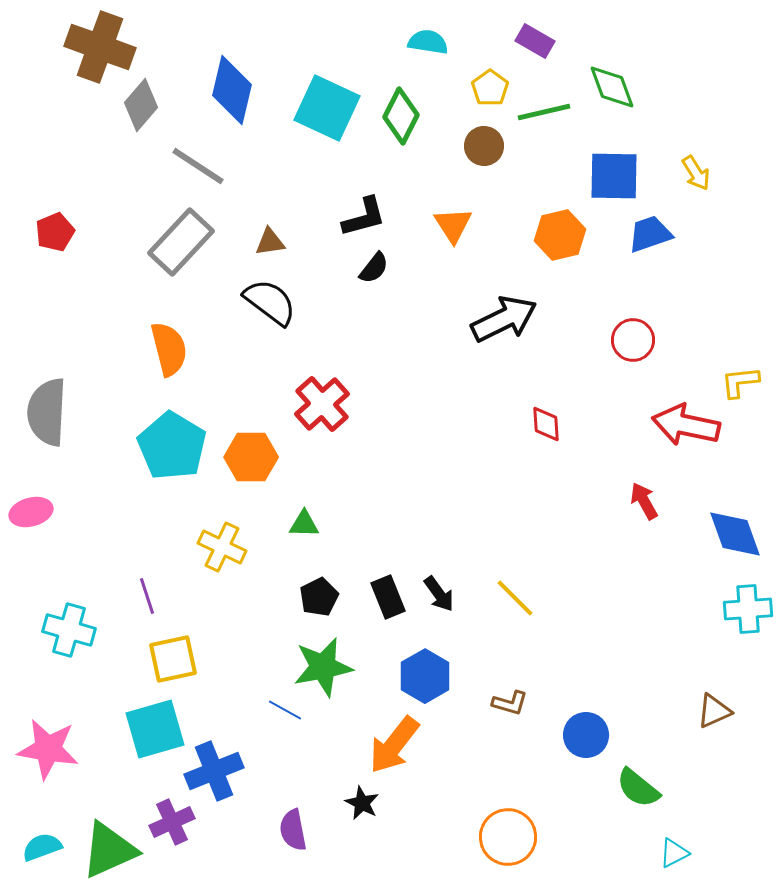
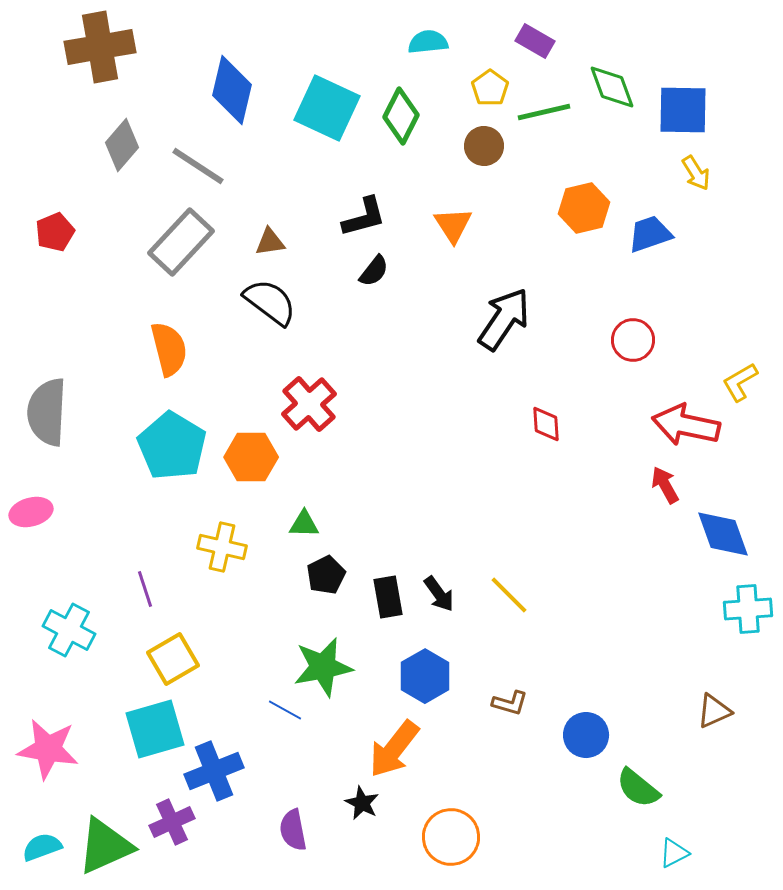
cyan semicircle at (428, 42): rotated 15 degrees counterclockwise
brown cross at (100, 47): rotated 30 degrees counterclockwise
gray diamond at (141, 105): moved 19 px left, 40 px down
blue square at (614, 176): moved 69 px right, 66 px up
orange hexagon at (560, 235): moved 24 px right, 27 px up
black semicircle at (374, 268): moved 3 px down
black arrow at (504, 319): rotated 30 degrees counterclockwise
yellow L-shape at (740, 382): rotated 24 degrees counterclockwise
red cross at (322, 404): moved 13 px left
red arrow at (644, 501): moved 21 px right, 16 px up
blue diamond at (735, 534): moved 12 px left
yellow cross at (222, 547): rotated 12 degrees counterclockwise
purple line at (147, 596): moved 2 px left, 7 px up
black pentagon at (319, 597): moved 7 px right, 22 px up
black rectangle at (388, 597): rotated 12 degrees clockwise
yellow line at (515, 598): moved 6 px left, 3 px up
cyan cross at (69, 630): rotated 12 degrees clockwise
yellow square at (173, 659): rotated 18 degrees counterclockwise
orange arrow at (394, 745): moved 4 px down
orange circle at (508, 837): moved 57 px left
green triangle at (109, 850): moved 4 px left, 4 px up
